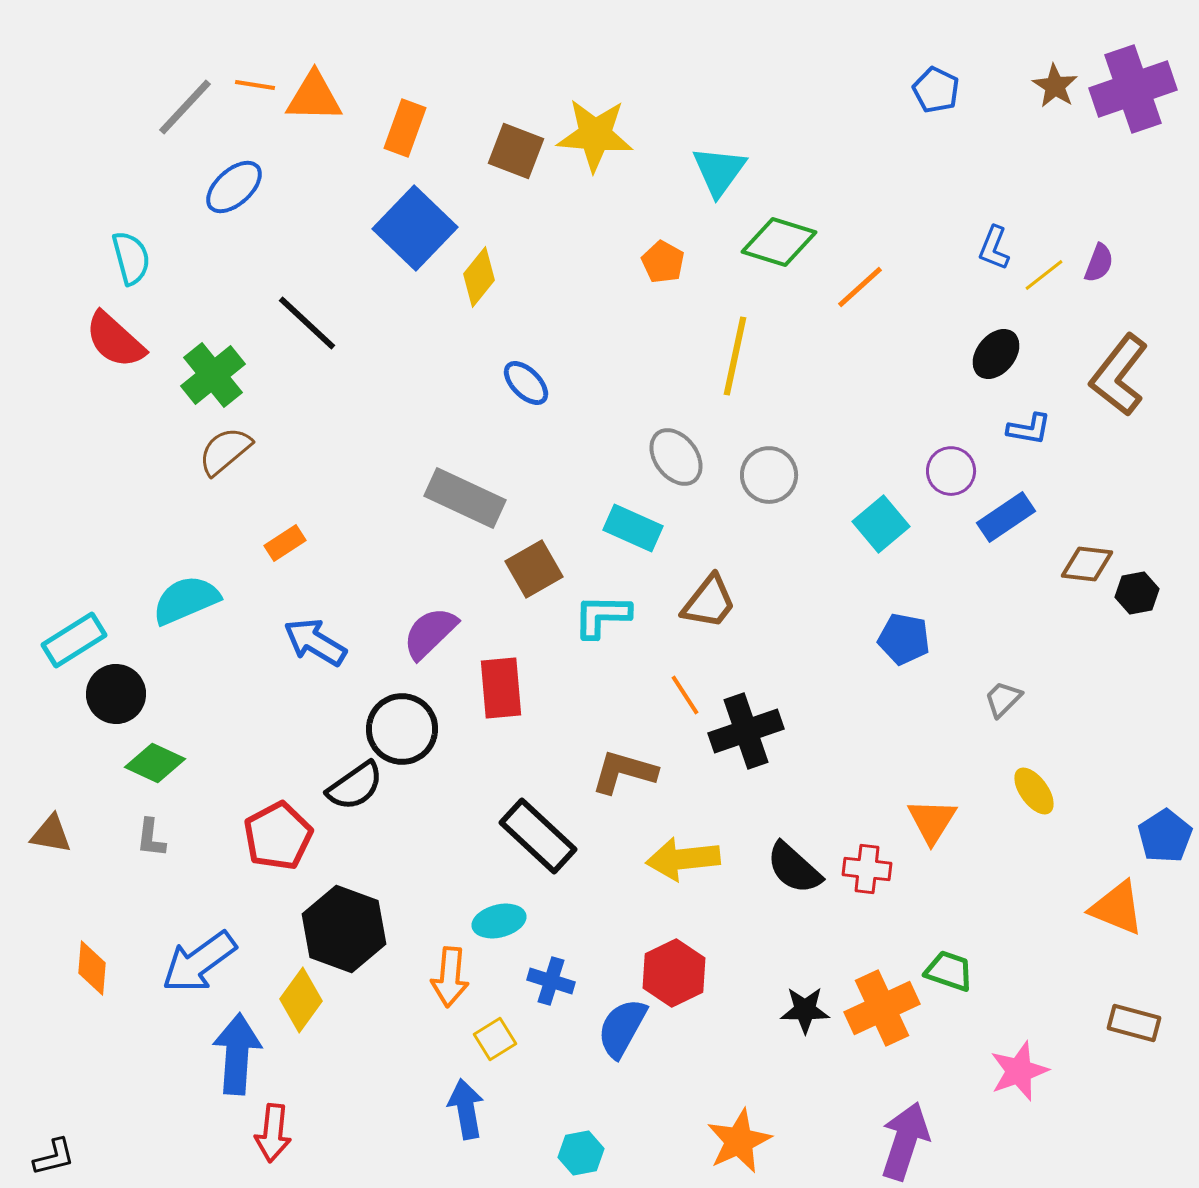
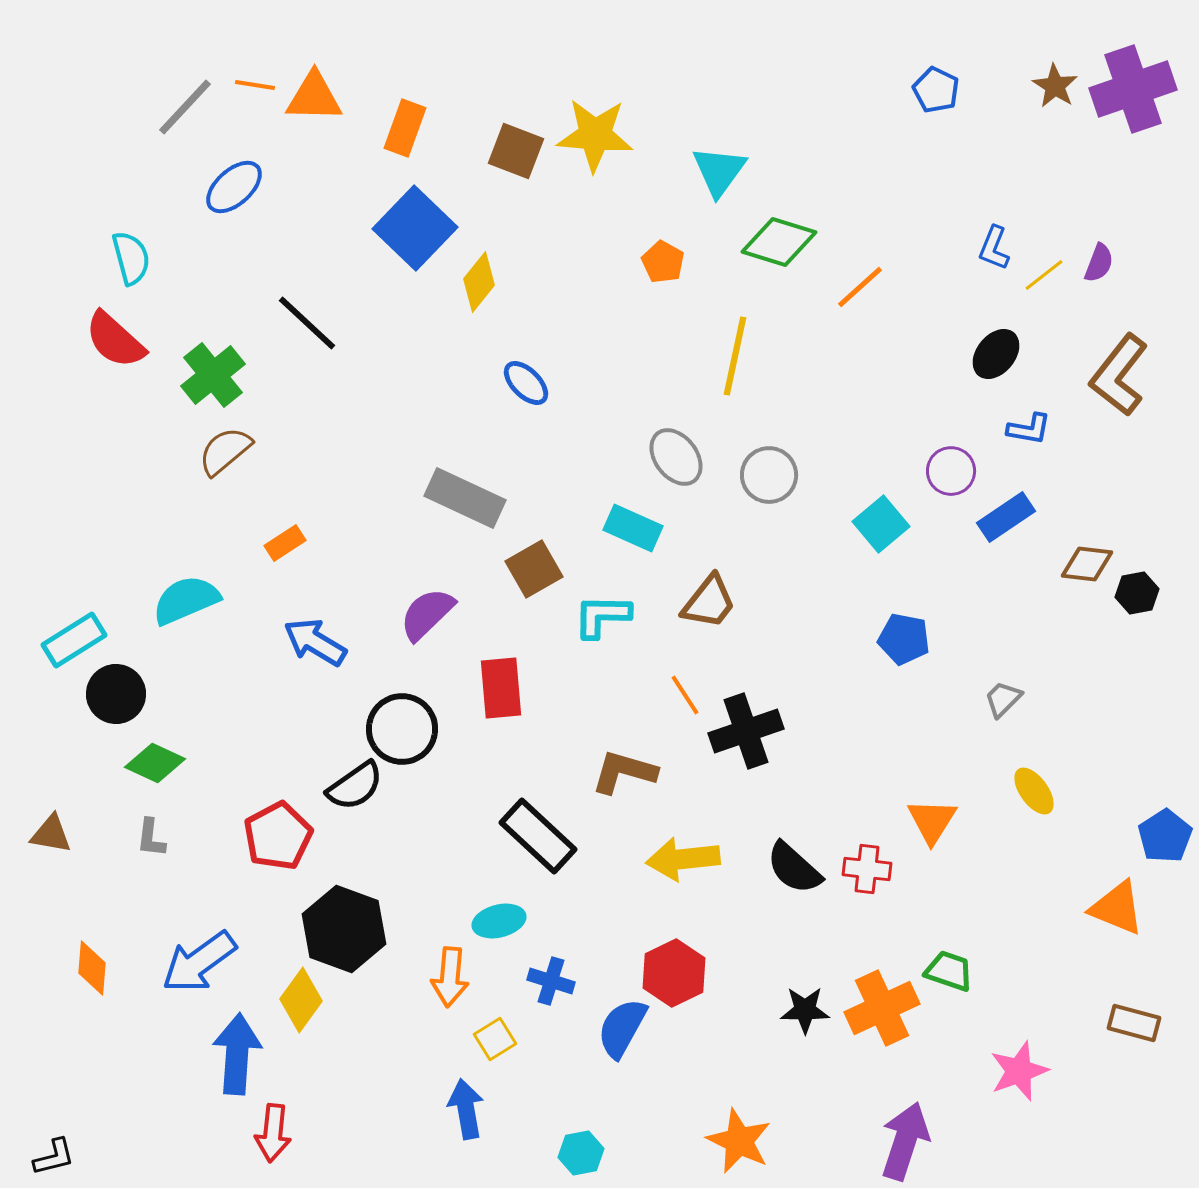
yellow diamond at (479, 277): moved 5 px down
purple semicircle at (430, 633): moved 3 px left, 19 px up
orange star at (739, 1141): rotated 22 degrees counterclockwise
